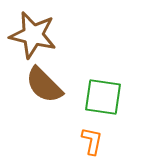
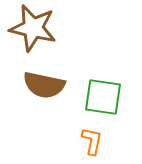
brown star: moved 7 px up
brown semicircle: rotated 33 degrees counterclockwise
